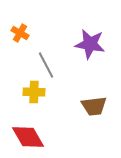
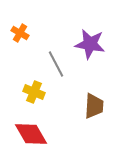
gray line: moved 10 px right, 1 px up
yellow cross: rotated 20 degrees clockwise
brown trapezoid: rotated 80 degrees counterclockwise
red diamond: moved 3 px right, 3 px up
